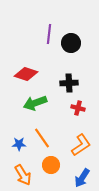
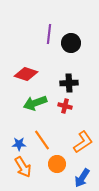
red cross: moved 13 px left, 2 px up
orange line: moved 2 px down
orange L-shape: moved 2 px right, 3 px up
orange circle: moved 6 px right, 1 px up
orange arrow: moved 8 px up
